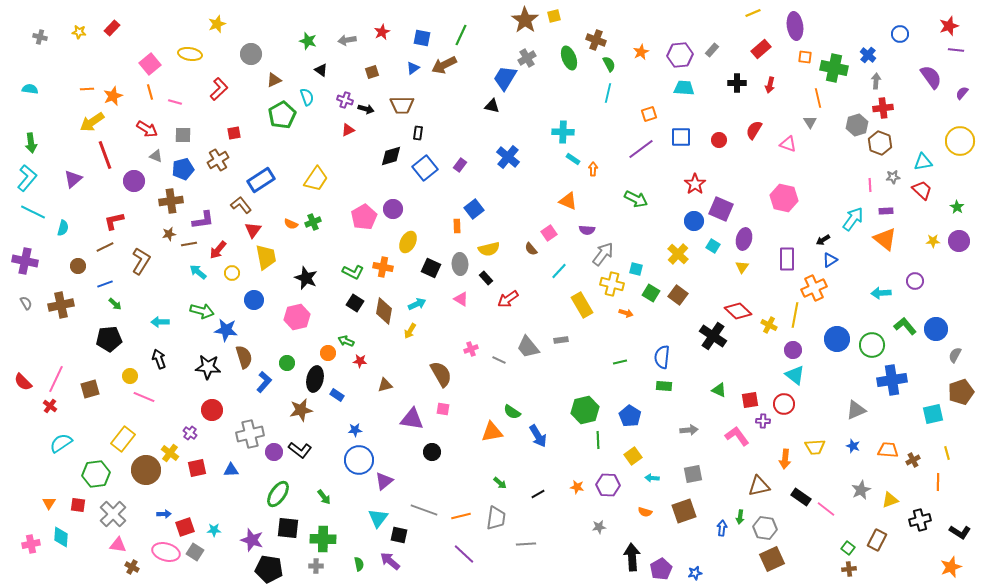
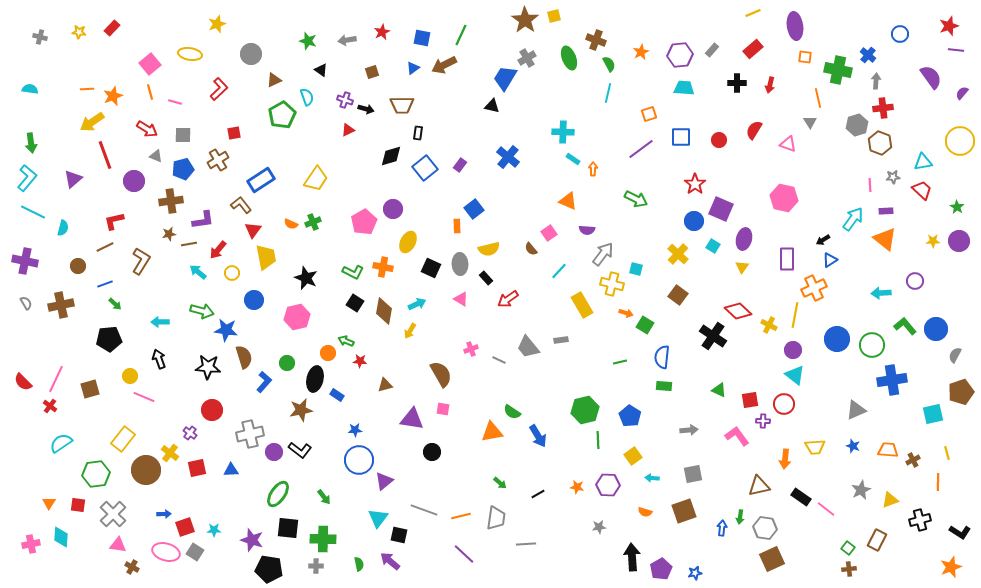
red rectangle at (761, 49): moved 8 px left
green cross at (834, 68): moved 4 px right, 2 px down
pink pentagon at (364, 217): moved 5 px down
green square at (651, 293): moved 6 px left, 32 px down
